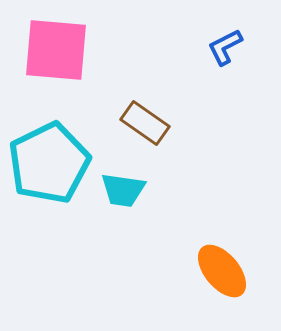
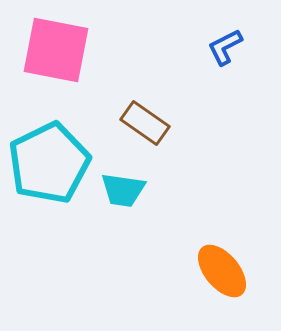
pink square: rotated 6 degrees clockwise
